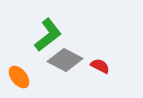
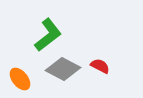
gray diamond: moved 2 px left, 9 px down
orange ellipse: moved 1 px right, 2 px down
